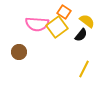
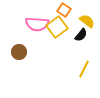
orange square: moved 2 px up
